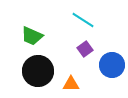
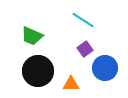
blue circle: moved 7 px left, 3 px down
